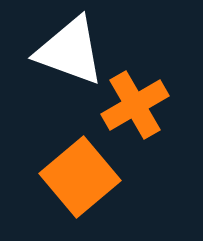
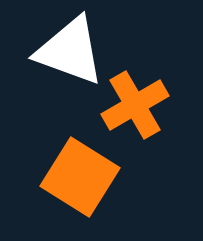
orange square: rotated 18 degrees counterclockwise
